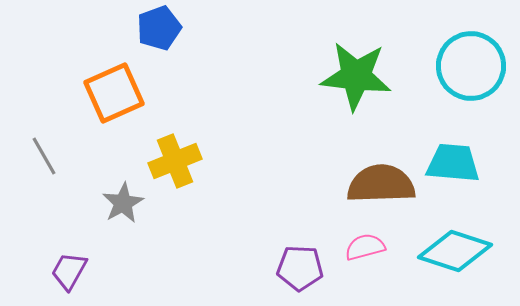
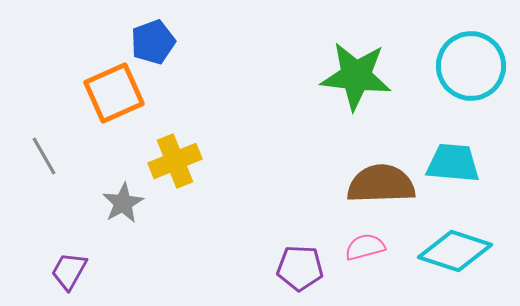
blue pentagon: moved 6 px left, 14 px down
